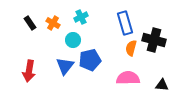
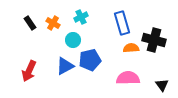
blue rectangle: moved 3 px left
orange semicircle: rotated 70 degrees clockwise
blue triangle: rotated 24 degrees clockwise
red arrow: rotated 15 degrees clockwise
black triangle: rotated 48 degrees clockwise
